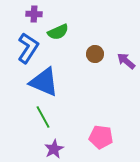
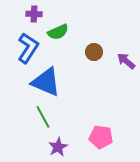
brown circle: moved 1 px left, 2 px up
blue triangle: moved 2 px right
purple star: moved 4 px right, 2 px up
